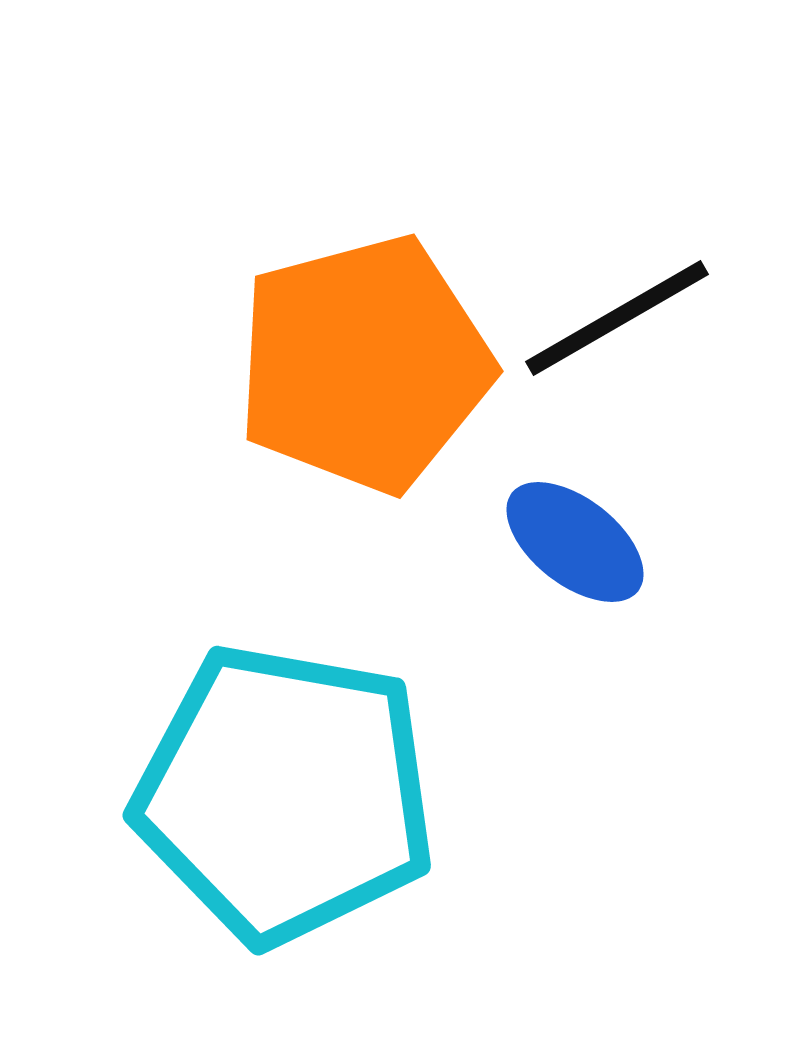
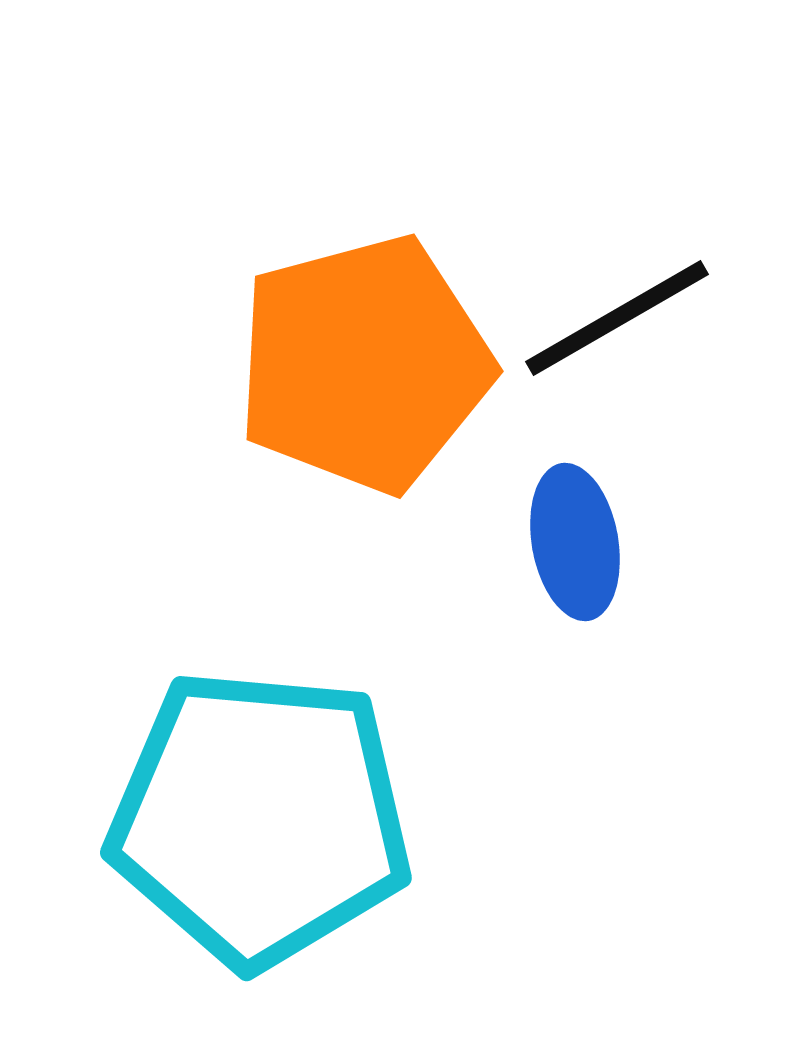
blue ellipse: rotated 42 degrees clockwise
cyan pentagon: moved 25 px left, 24 px down; rotated 5 degrees counterclockwise
